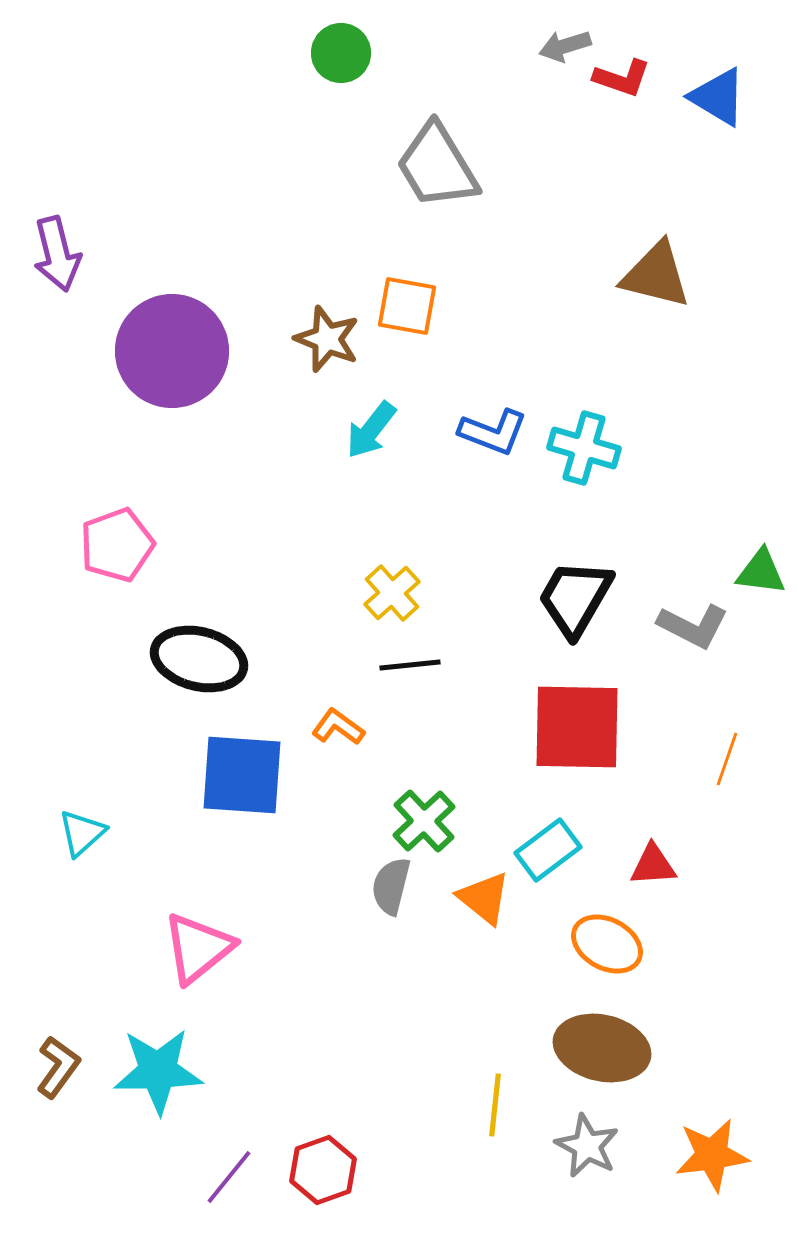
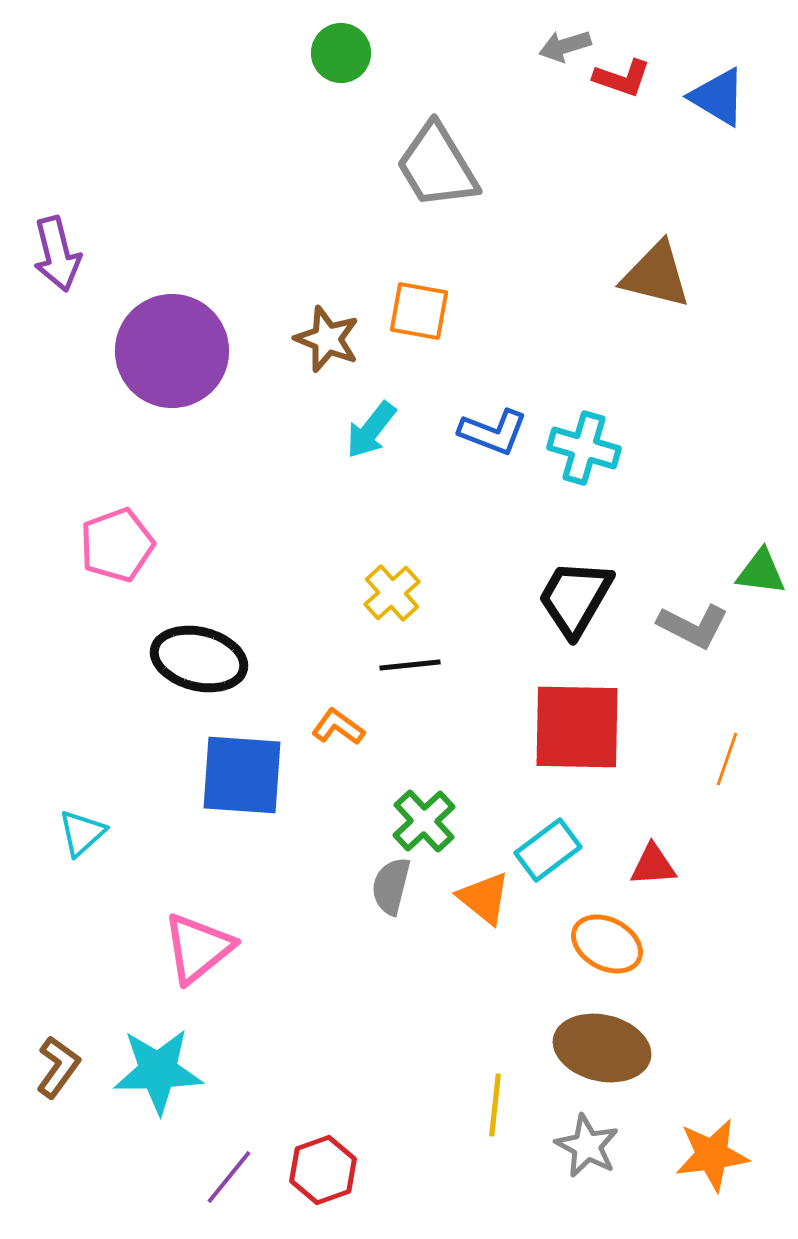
orange square: moved 12 px right, 5 px down
